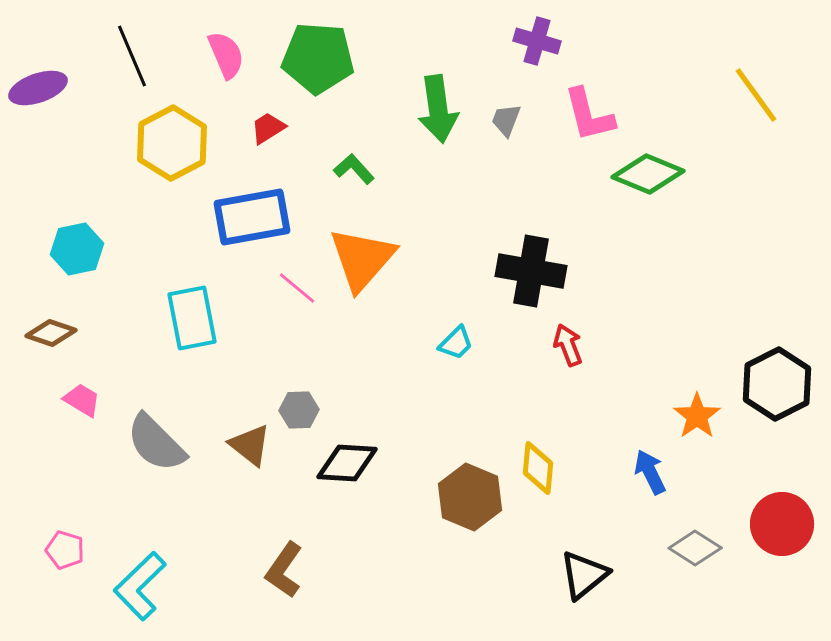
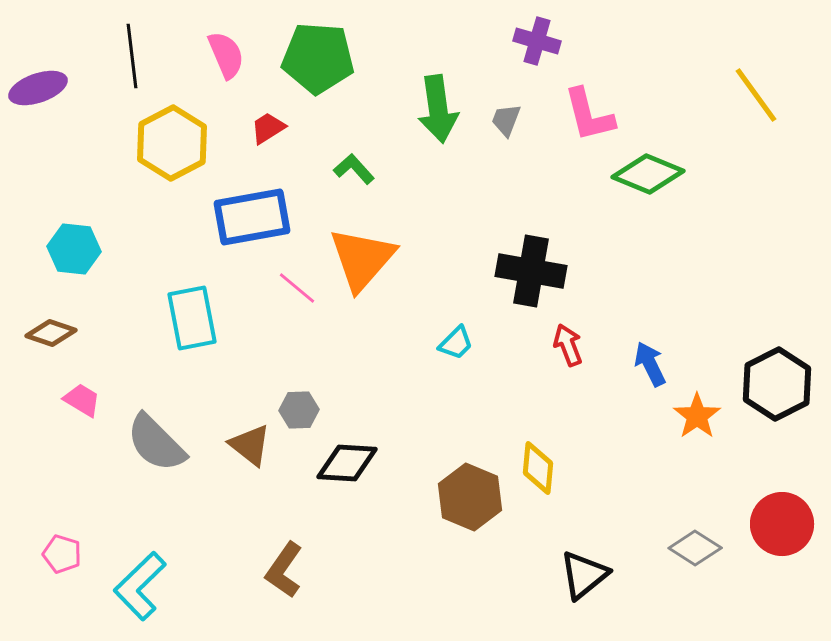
black line: rotated 16 degrees clockwise
cyan hexagon: moved 3 px left; rotated 18 degrees clockwise
blue arrow: moved 108 px up
pink pentagon: moved 3 px left, 4 px down
